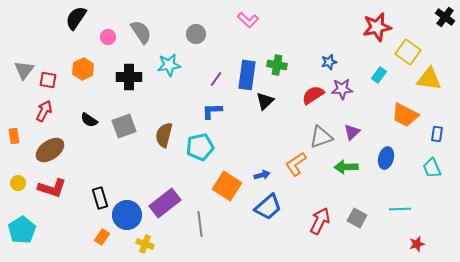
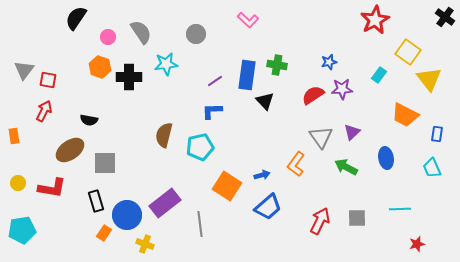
red star at (377, 27): moved 2 px left, 7 px up; rotated 16 degrees counterclockwise
cyan star at (169, 65): moved 3 px left, 1 px up
orange hexagon at (83, 69): moved 17 px right, 2 px up; rotated 15 degrees counterclockwise
purple line at (216, 79): moved 1 px left, 2 px down; rotated 21 degrees clockwise
yellow triangle at (429, 79): rotated 44 degrees clockwise
black triangle at (265, 101): rotated 30 degrees counterclockwise
black semicircle at (89, 120): rotated 24 degrees counterclockwise
gray square at (124, 126): moved 19 px left, 37 px down; rotated 20 degrees clockwise
gray triangle at (321, 137): rotated 45 degrees counterclockwise
brown ellipse at (50, 150): moved 20 px right
blue ellipse at (386, 158): rotated 25 degrees counterclockwise
orange L-shape at (296, 164): rotated 20 degrees counterclockwise
green arrow at (346, 167): rotated 30 degrees clockwise
red L-shape at (52, 188): rotated 8 degrees counterclockwise
black rectangle at (100, 198): moved 4 px left, 3 px down
gray square at (357, 218): rotated 30 degrees counterclockwise
cyan pentagon at (22, 230): rotated 24 degrees clockwise
orange rectangle at (102, 237): moved 2 px right, 4 px up
